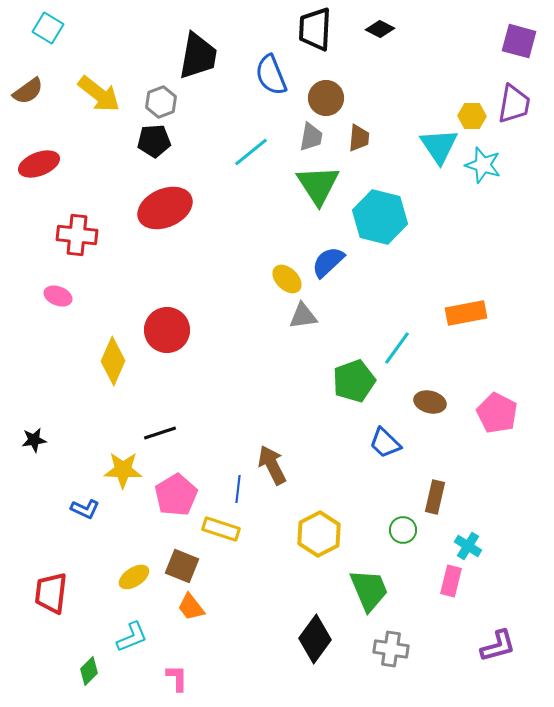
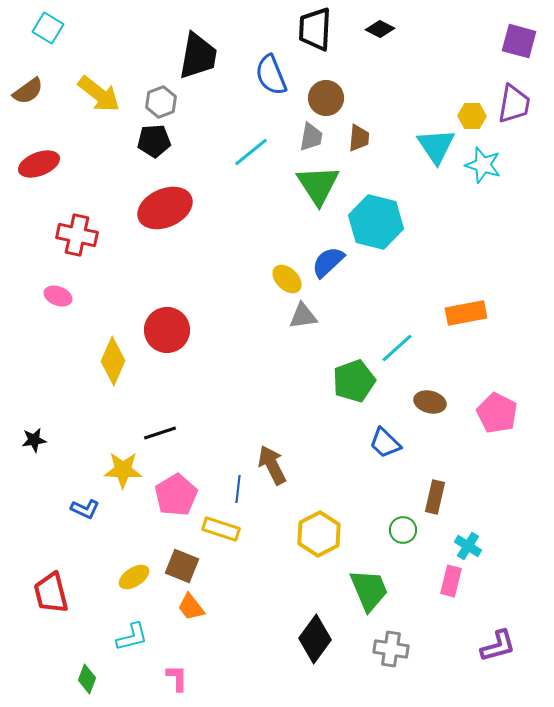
cyan triangle at (439, 146): moved 3 px left
cyan hexagon at (380, 217): moved 4 px left, 5 px down
red cross at (77, 235): rotated 6 degrees clockwise
cyan line at (397, 348): rotated 12 degrees clockwise
red trapezoid at (51, 593): rotated 21 degrees counterclockwise
cyan L-shape at (132, 637): rotated 8 degrees clockwise
green diamond at (89, 671): moved 2 px left, 8 px down; rotated 24 degrees counterclockwise
